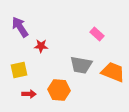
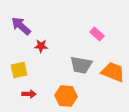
purple arrow: moved 1 px right, 1 px up; rotated 15 degrees counterclockwise
orange hexagon: moved 7 px right, 6 px down
